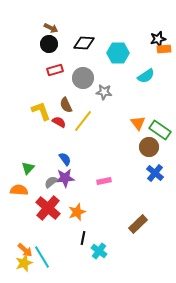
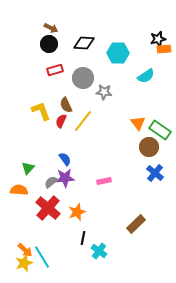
red semicircle: moved 2 px right, 1 px up; rotated 96 degrees counterclockwise
brown rectangle: moved 2 px left
